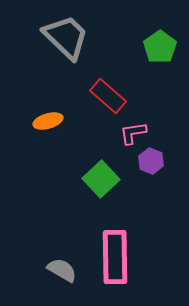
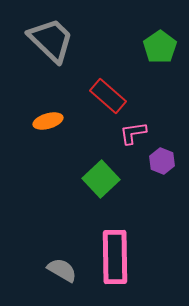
gray trapezoid: moved 15 px left, 3 px down
purple hexagon: moved 11 px right
